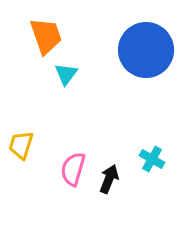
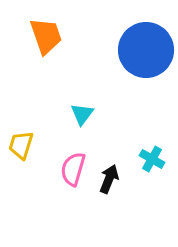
cyan triangle: moved 16 px right, 40 px down
